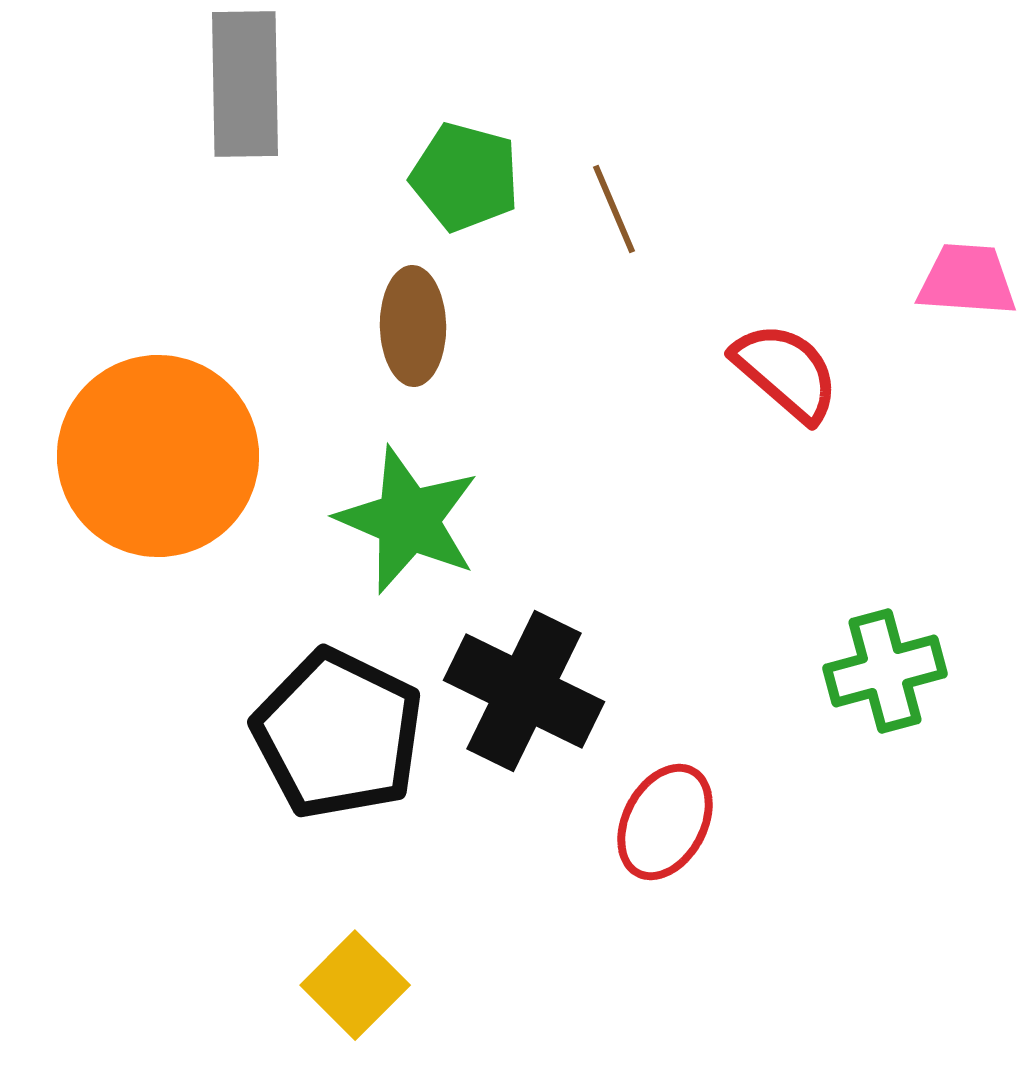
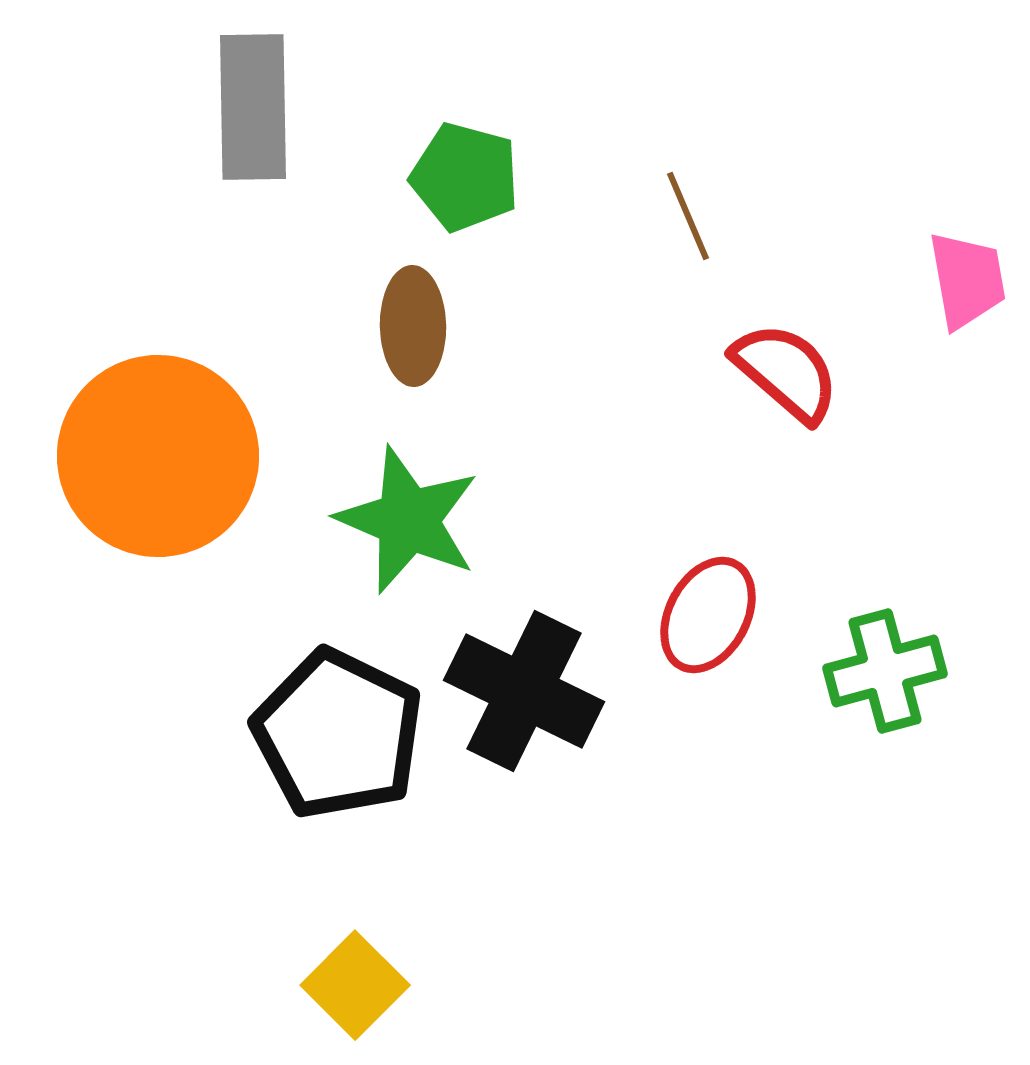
gray rectangle: moved 8 px right, 23 px down
brown line: moved 74 px right, 7 px down
pink trapezoid: rotated 76 degrees clockwise
red ellipse: moved 43 px right, 207 px up
